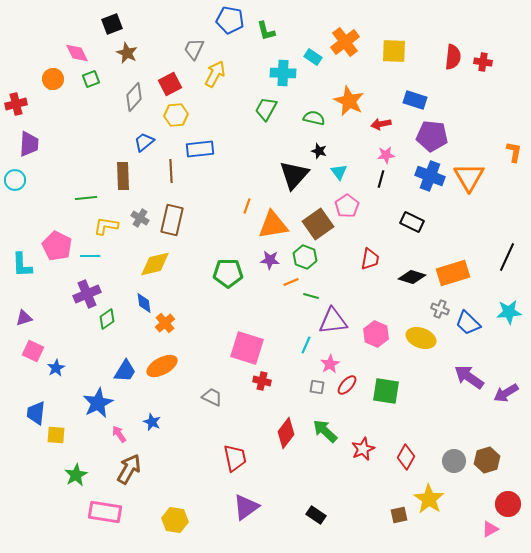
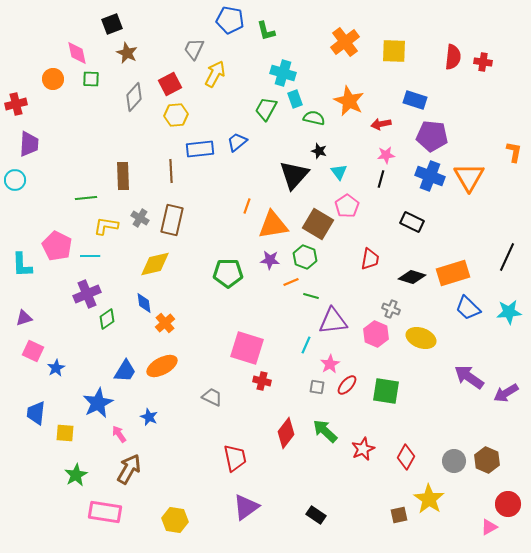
pink diamond at (77, 53): rotated 15 degrees clockwise
cyan rectangle at (313, 57): moved 18 px left, 42 px down; rotated 36 degrees clockwise
cyan cross at (283, 73): rotated 15 degrees clockwise
green square at (91, 79): rotated 24 degrees clockwise
blue trapezoid at (144, 142): moved 93 px right
brown square at (318, 224): rotated 24 degrees counterclockwise
gray cross at (440, 309): moved 49 px left
blue trapezoid at (468, 323): moved 15 px up
blue star at (152, 422): moved 3 px left, 5 px up
yellow square at (56, 435): moved 9 px right, 2 px up
brown hexagon at (487, 460): rotated 20 degrees counterclockwise
pink triangle at (490, 529): moved 1 px left, 2 px up
